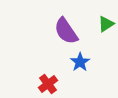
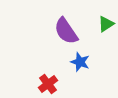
blue star: rotated 18 degrees counterclockwise
